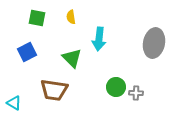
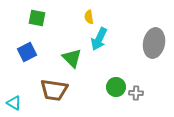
yellow semicircle: moved 18 px right
cyan arrow: rotated 20 degrees clockwise
